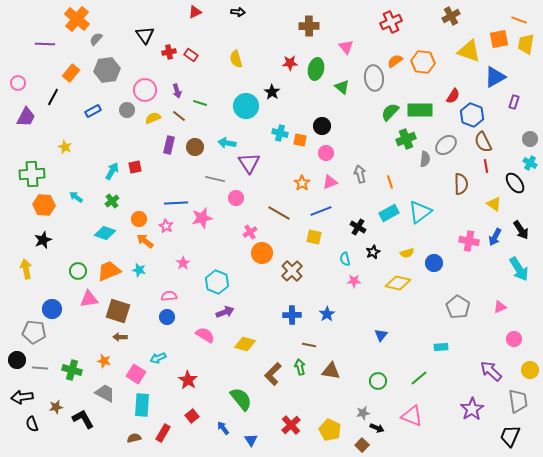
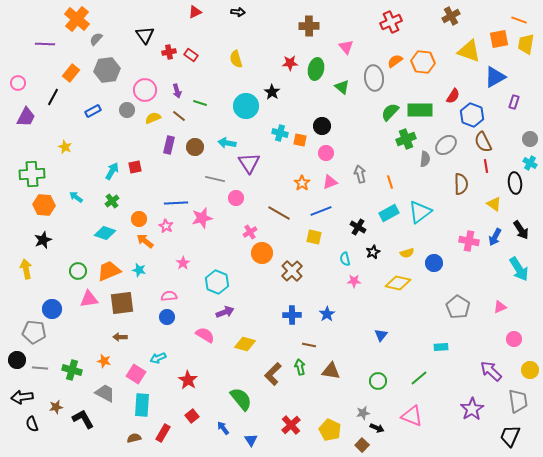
black ellipse at (515, 183): rotated 30 degrees clockwise
brown square at (118, 311): moved 4 px right, 8 px up; rotated 25 degrees counterclockwise
